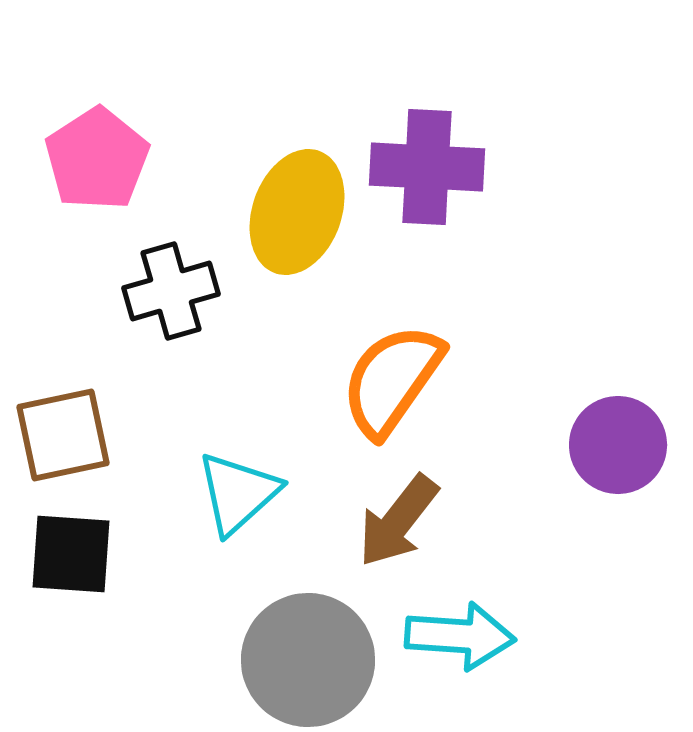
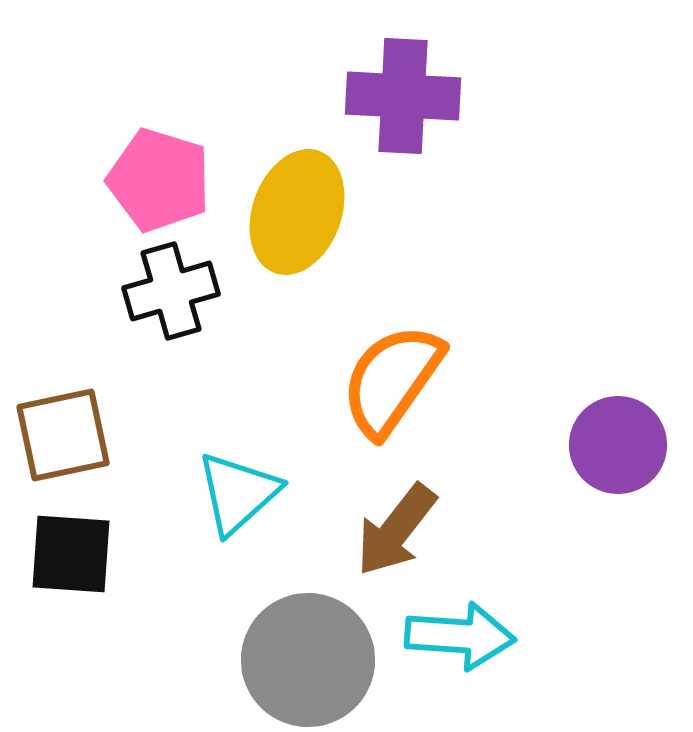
pink pentagon: moved 62 px right, 21 px down; rotated 22 degrees counterclockwise
purple cross: moved 24 px left, 71 px up
brown arrow: moved 2 px left, 9 px down
